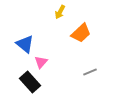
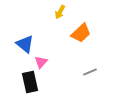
black rectangle: rotated 30 degrees clockwise
